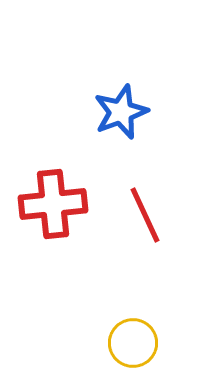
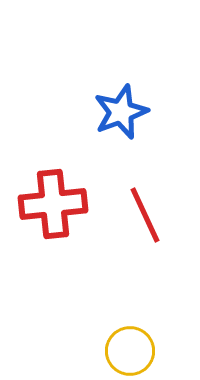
yellow circle: moved 3 px left, 8 px down
